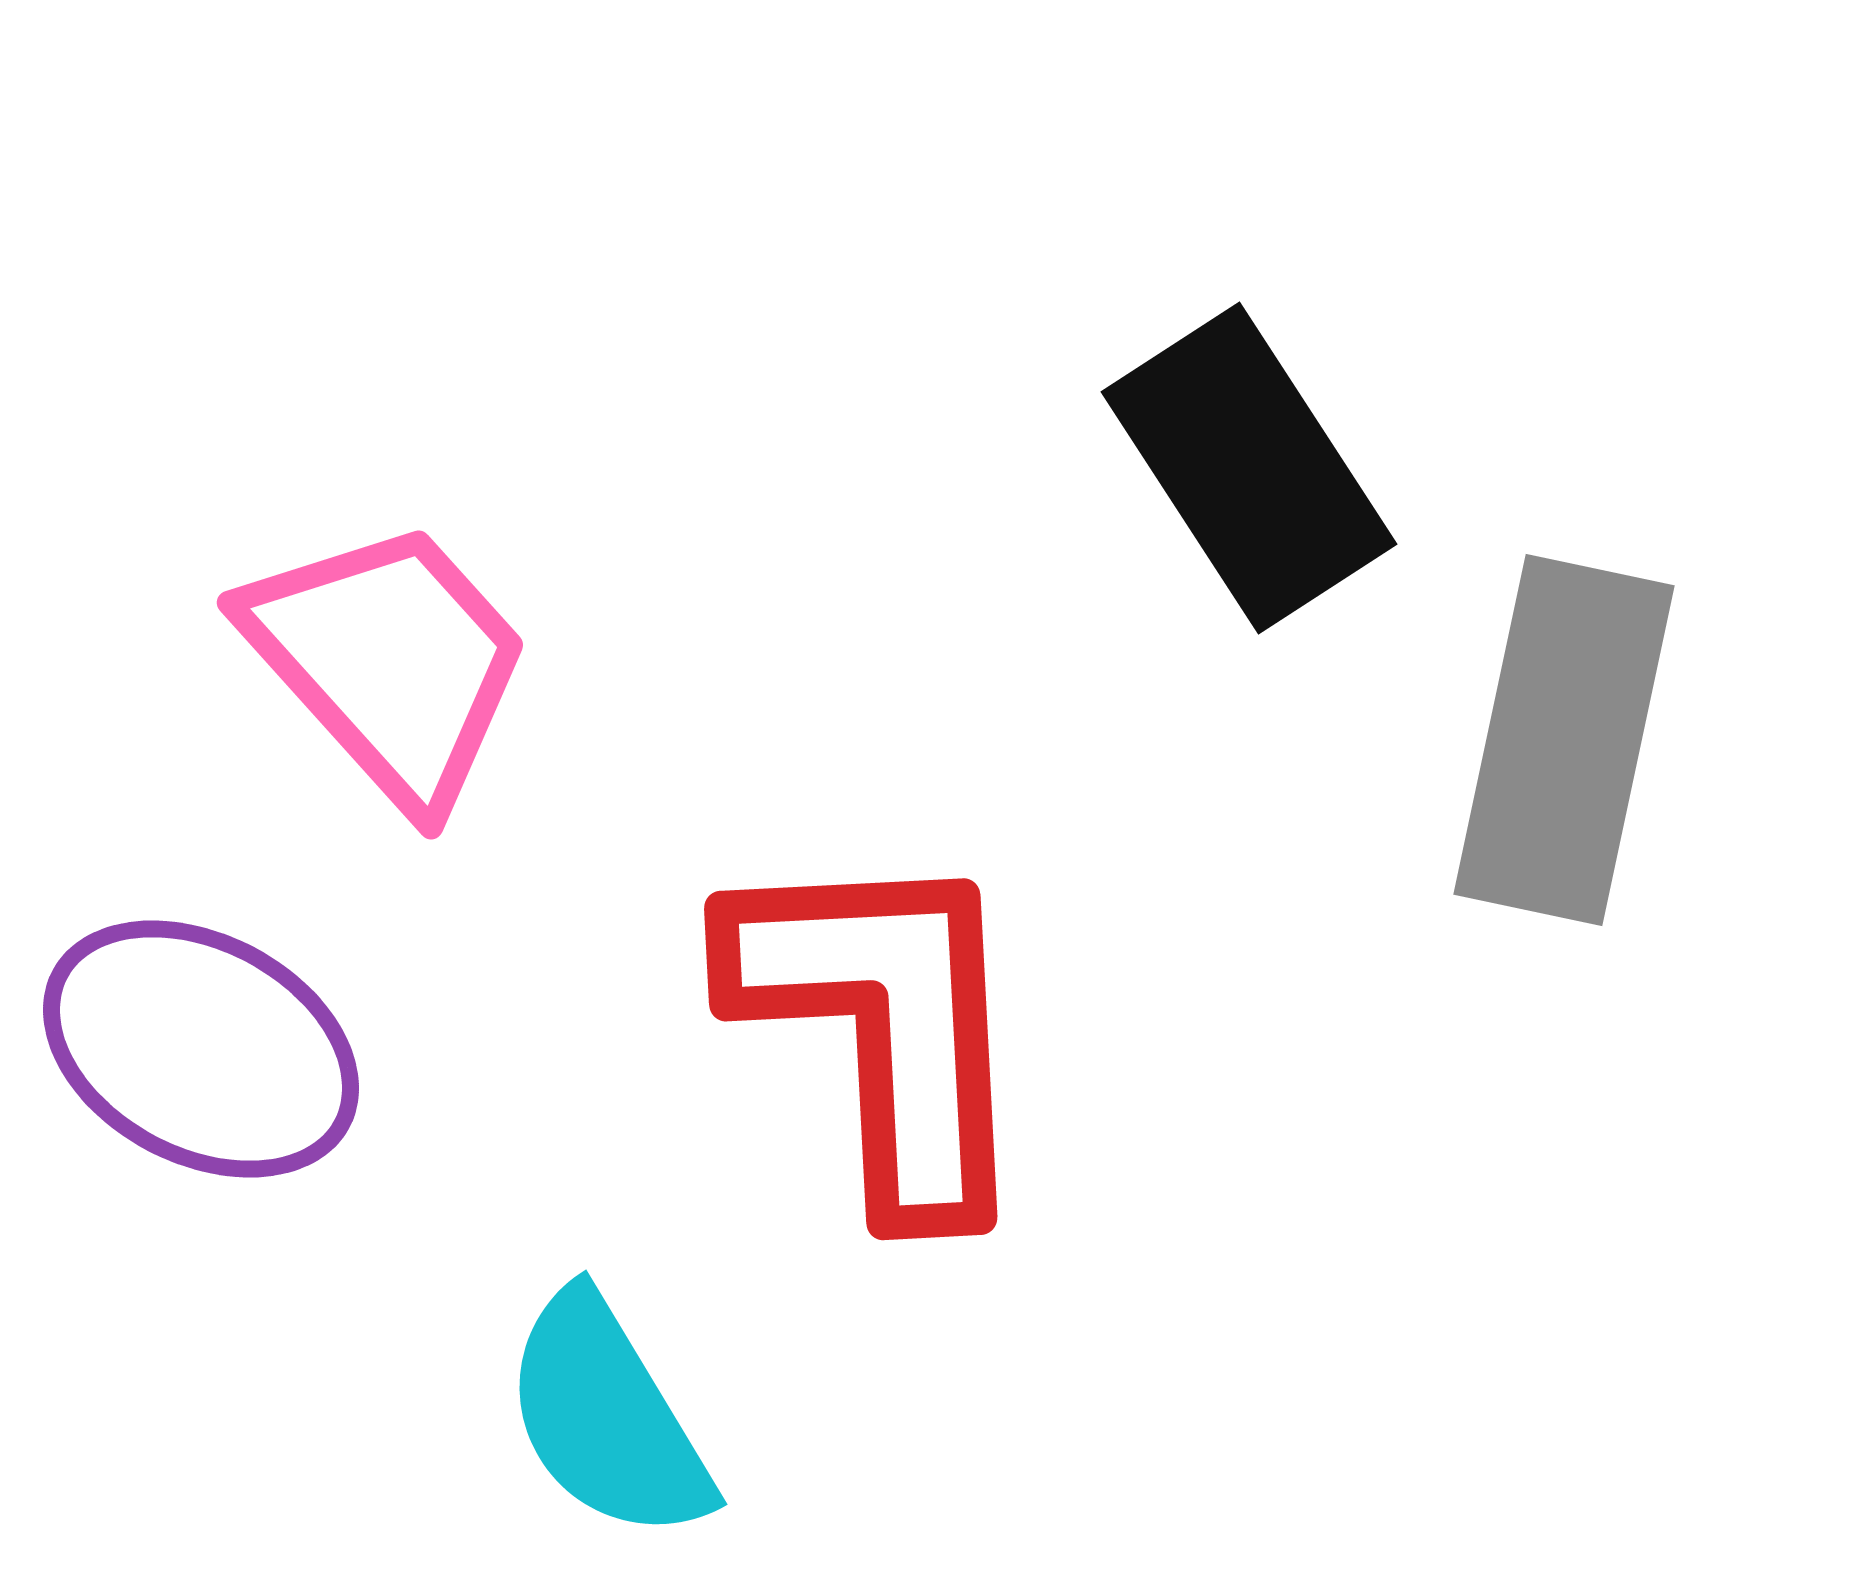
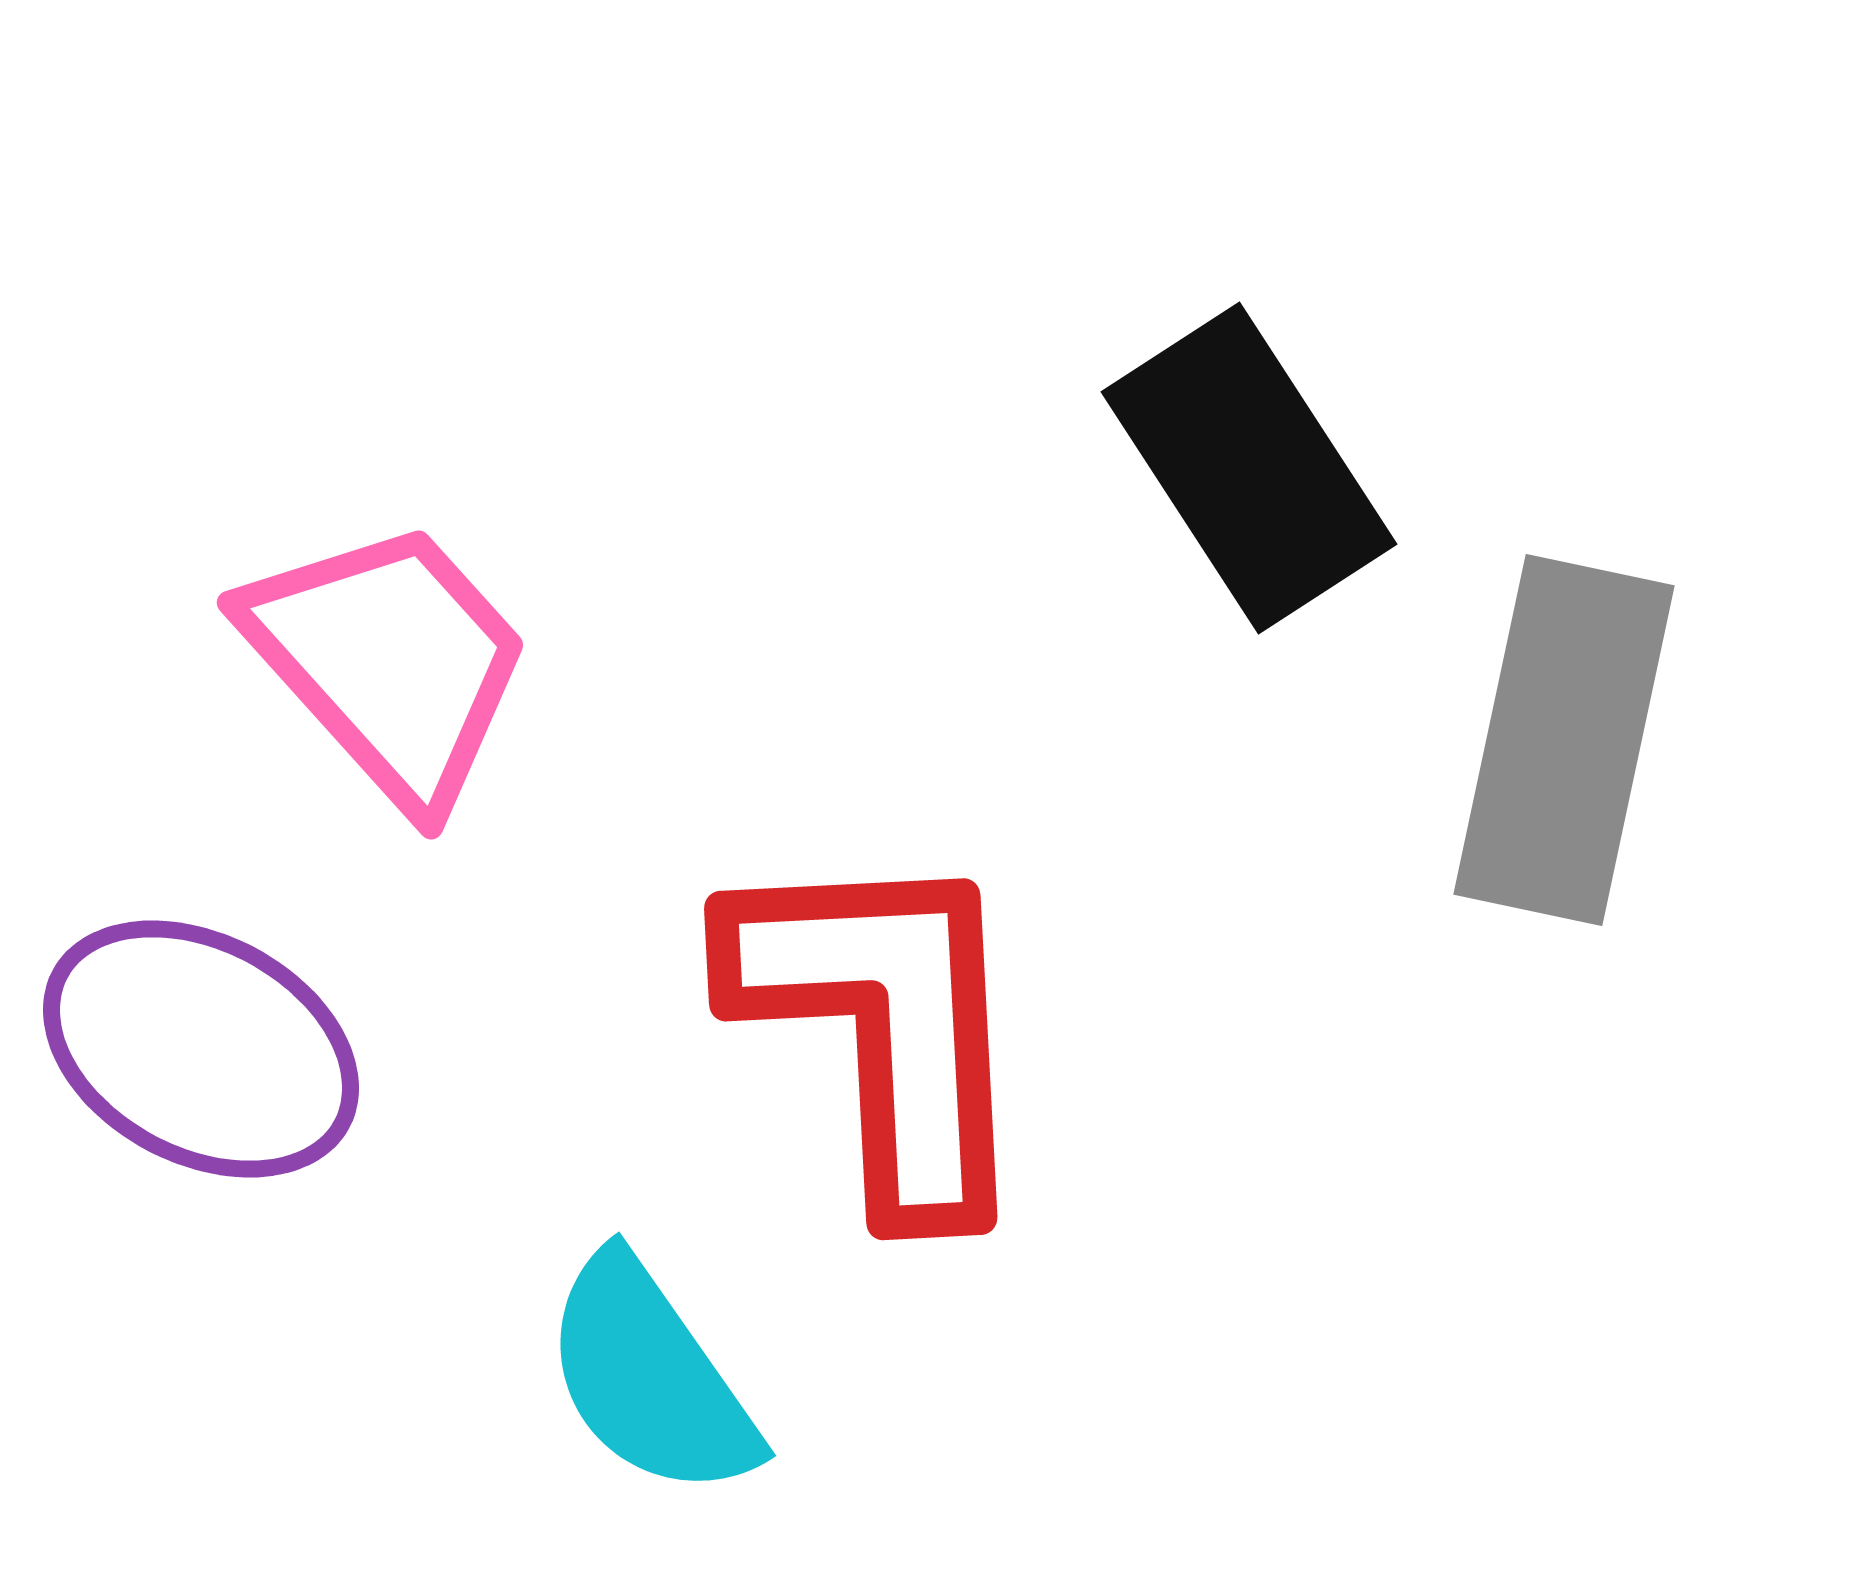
cyan semicircle: moved 43 px right, 40 px up; rotated 4 degrees counterclockwise
